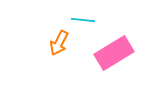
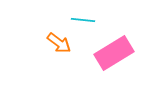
orange arrow: rotated 80 degrees counterclockwise
